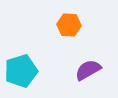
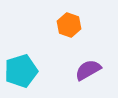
orange hexagon: rotated 15 degrees clockwise
